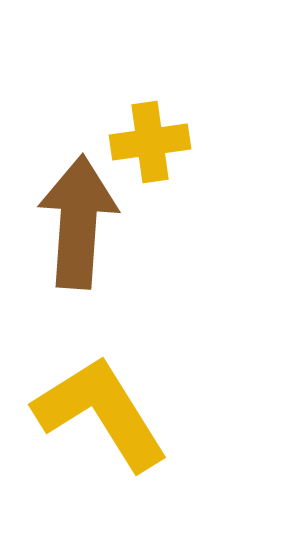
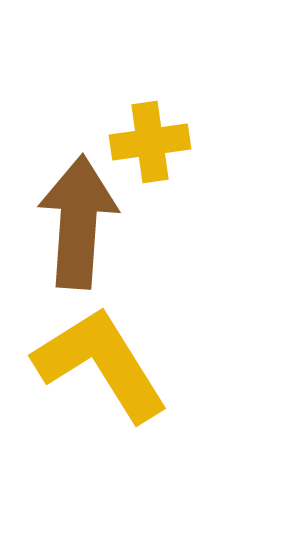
yellow L-shape: moved 49 px up
